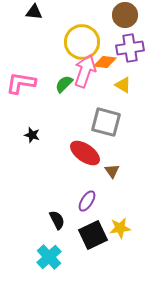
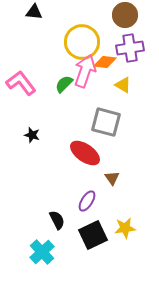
pink L-shape: rotated 44 degrees clockwise
brown triangle: moved 7 px down
yellow star: moved 5 px right
cyan cross: moved 7 px left, 5 px up
